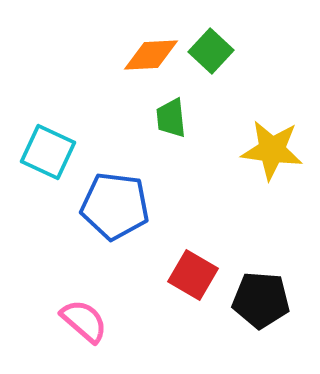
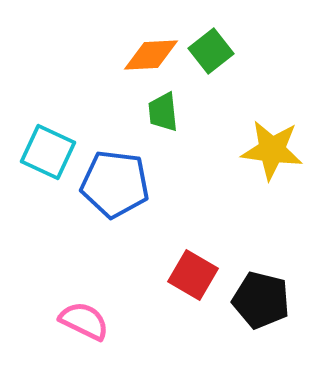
green square: rotated 9 degrees clockwise
green trapezoid: moved 8 px left, 6 px up
blue pentagon: moved 22 px up
black pentagon: rotated 10 degrees clockwise
pink semicircle: rotated 15 degrees counterclockwise
